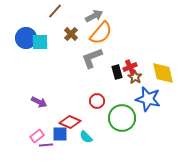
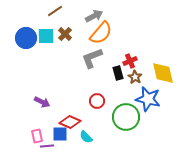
brown line: rotated 14 degrees clockwise
brown cross: moved 6 px left
cyan square: moved 6 px right, 6 px up
red cross: moved 6 px up
black rectangle: moved 1 px right, 1 px down
purple arrow: moved 3 px right
green circle: moved 4 px right, 1 px up
pink rectangle: rotated 64 degrees counterclockwise
purple line: moved 1 px right, 1 px down
